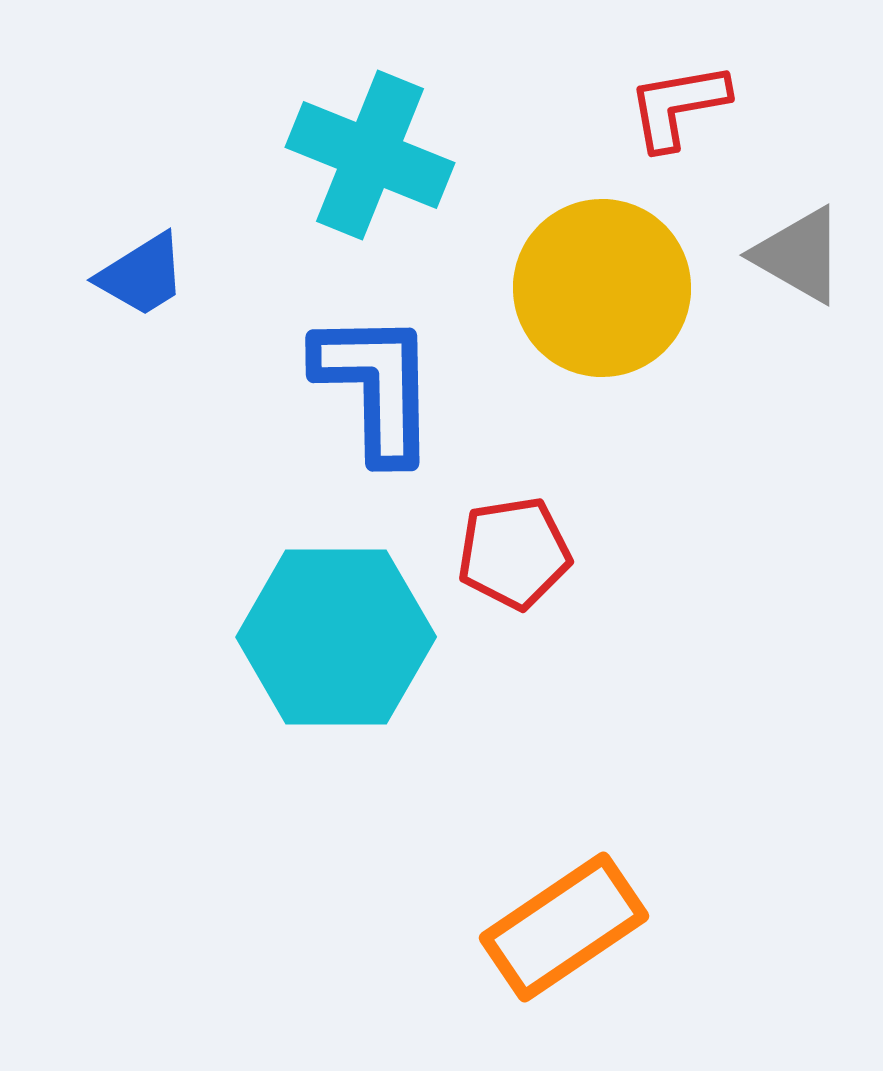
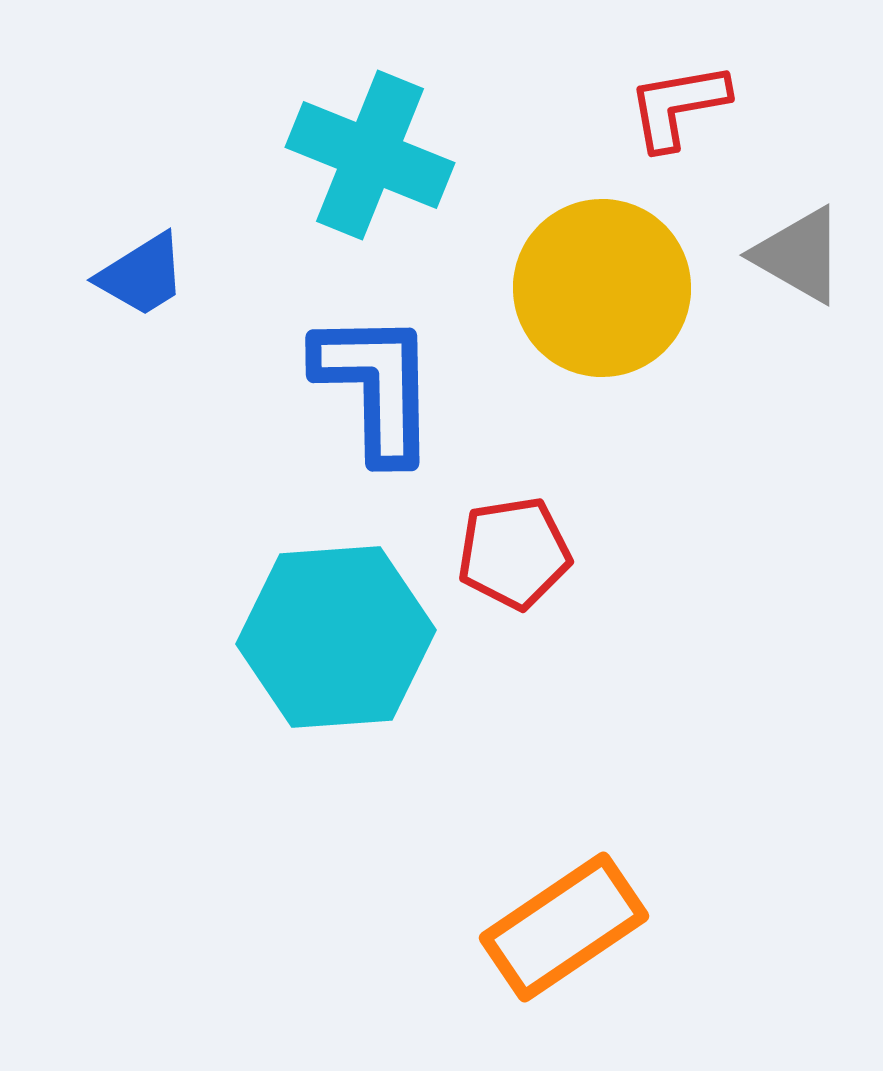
cyan hexagon: rotated 4 degrees counterclockwise
